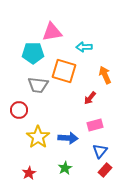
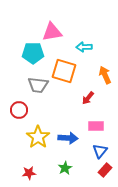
red arrow: moved 2 px left
pink rectangle: moved 1 px right, 1 px down; rotated 14 degrees clockwise
red star: rotated 24 degrees clockwise
